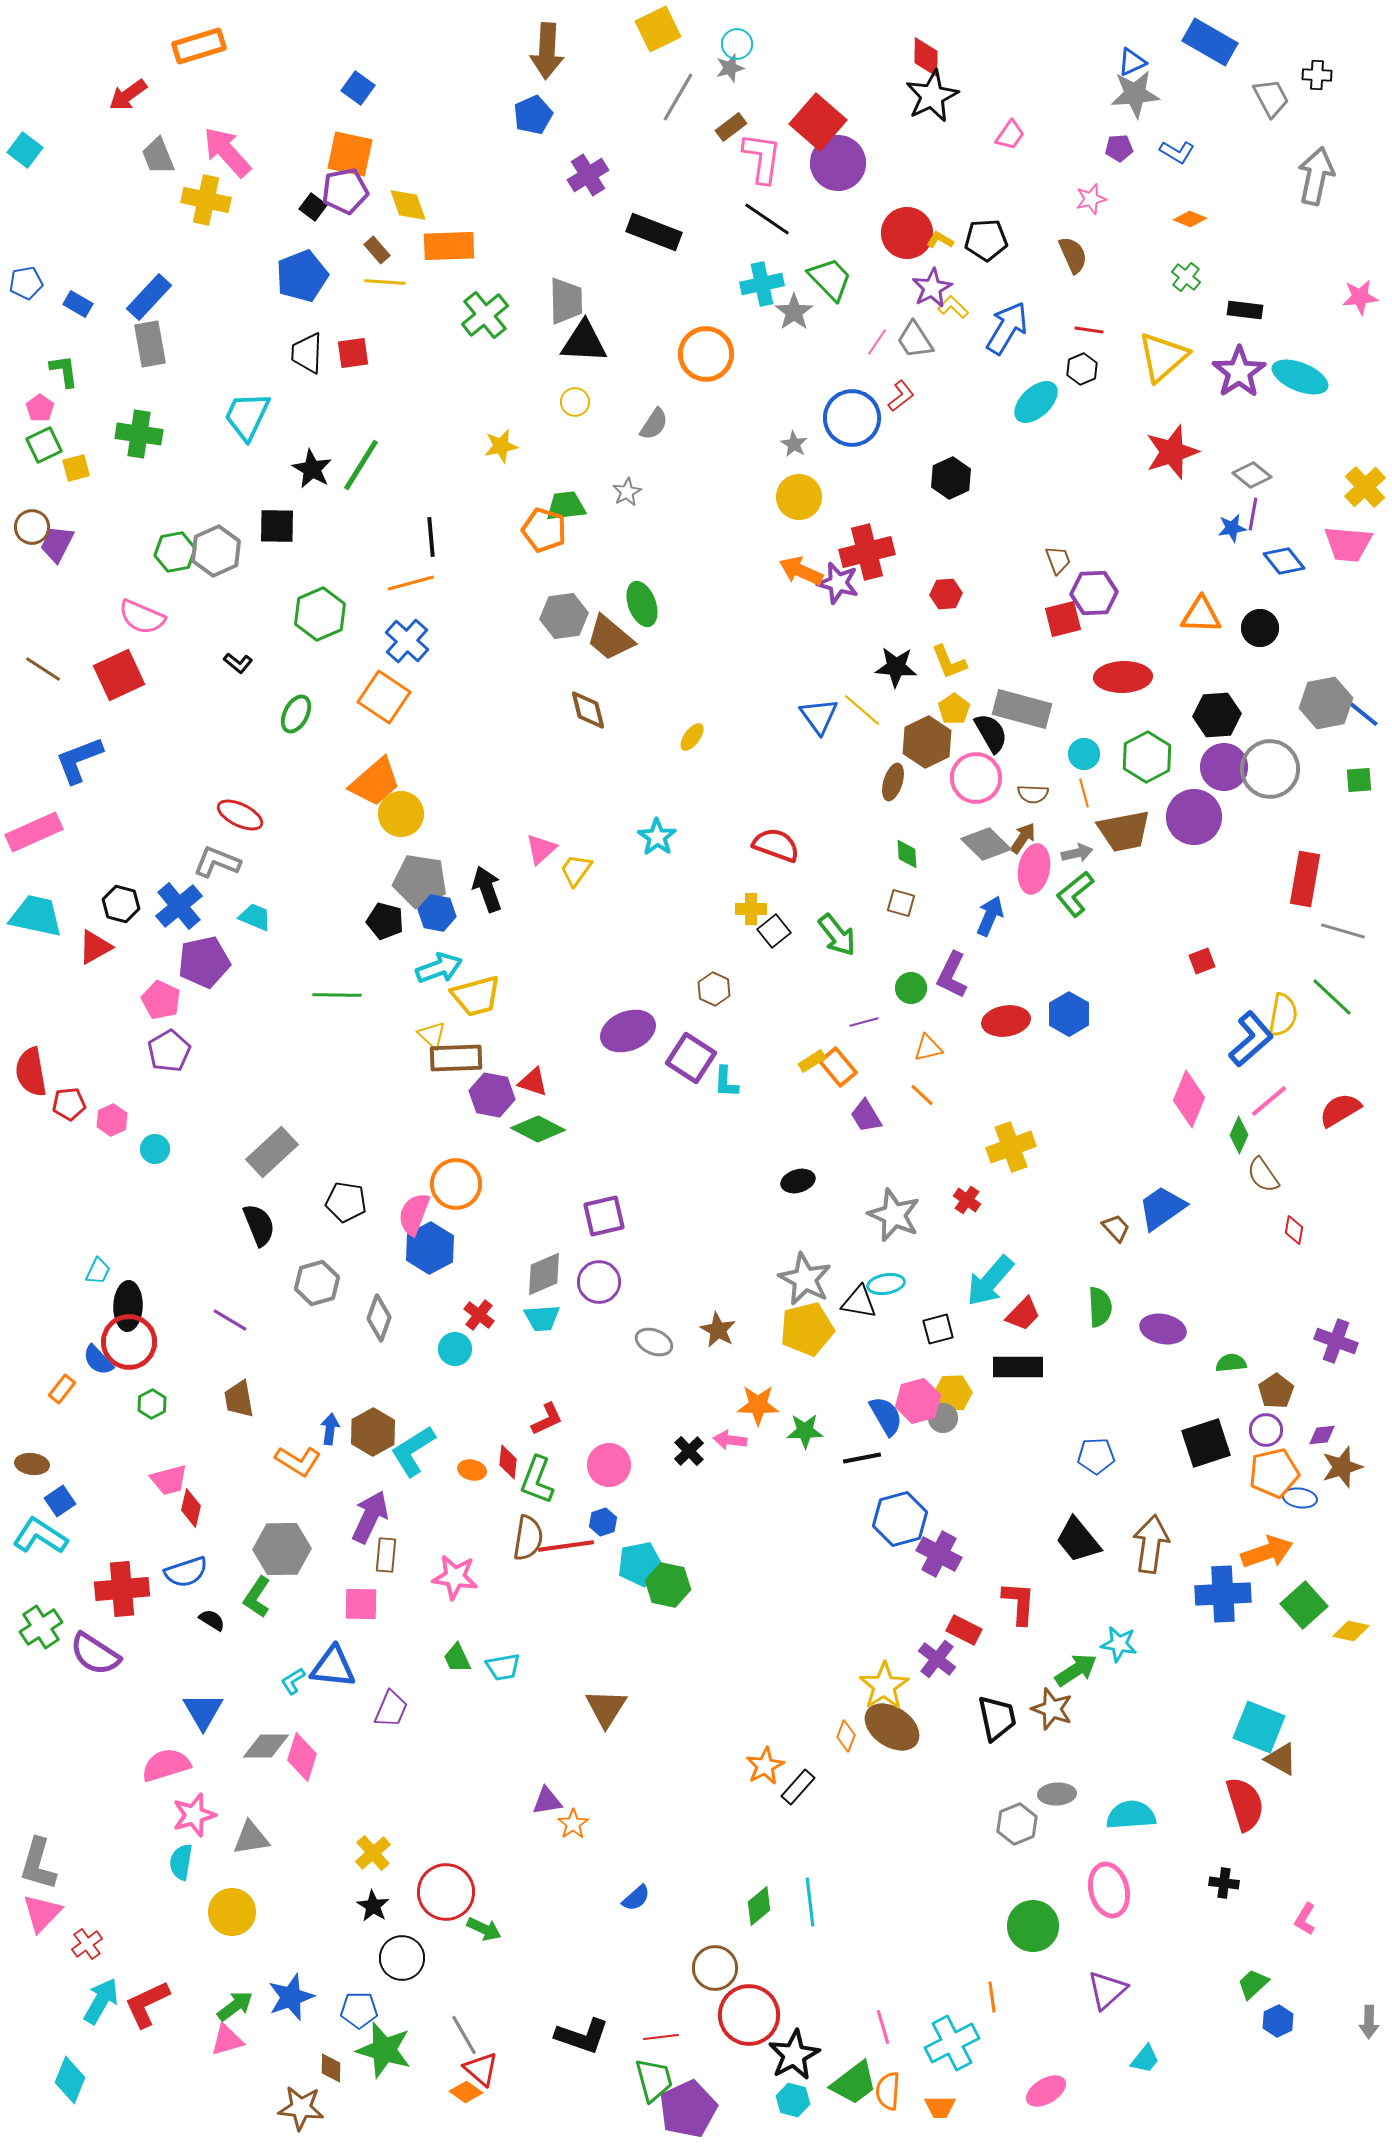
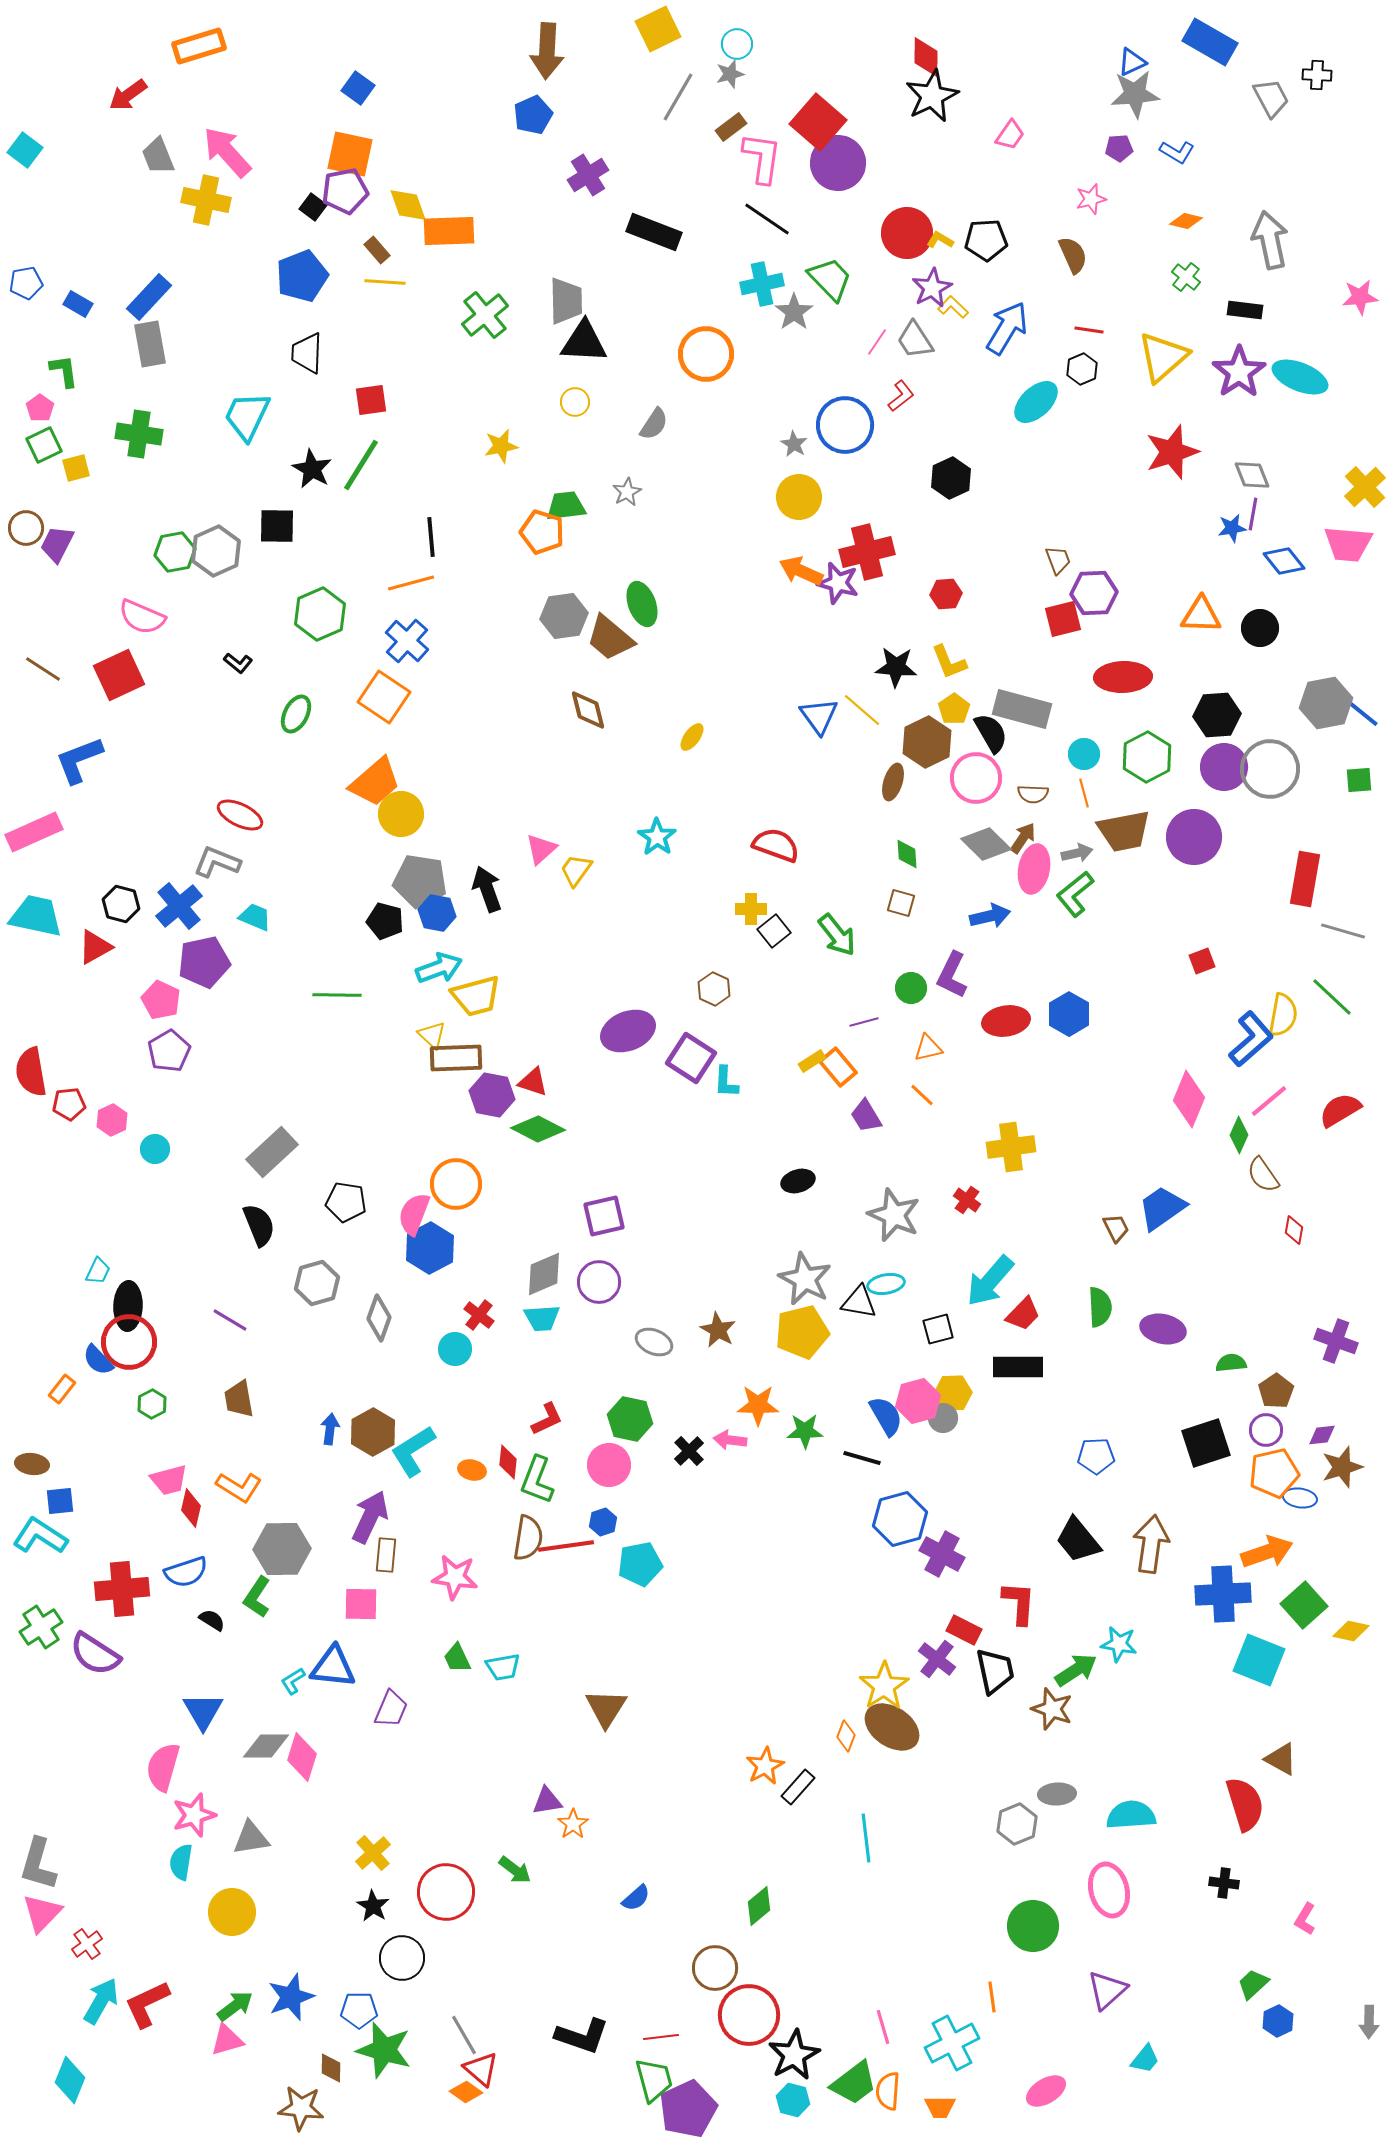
gray star at (730, 68): moved 6 px down
gray arrow at (1316, 176): moved 46 px left, 64 px down; rotated 24 degrees counterclockwise
orange diamond at (1190, 219): moved 4 px left, 2 px down; rotated 8 degrees counterclockwise
orange rectangle at (449, 246): moved 15 px up
red square at (353, 353): moved 18 px right, 47 px down
blue circle at (852, 418): moved 7 px left, 7 px down
gray diamond at (1252, 475): rotated 30 degrees clockwise
brown circle at (32, 527): moved 6 px left, 1 px down
orange pentagon at (544, 530): moved 2 px left, 2 px down
purple circle at (1194, 817): moved 20 px down
blue arrow at (990, 916): rotated 54 degrees clockwise
yellow cross at (1011, 1147): rotated 12 degrees clockwise
brown trapezoid at (1116, 1228): rotated 16 degrees clockwise
yellow pentagon at (807, 1329): moved 5 px left, 3 px down
black line at (862, 1458): rotated 27 degrees clockwise
orange L-shape at (298, 1461): moved 59 px left, 26 px down
blue square at (60, 1501): rotated 28 degrees clockwise
purple cross at (939, 1554): moved 3 px right
green hexagon at (668, 1585): moved 38 px left, 166 px up
black trapezoid at (997, 1718): moved 2 px left, 47 px up
cyan square at (1259, 1727): moved 67 px up
pink semicircle at (166, 1765): moved 3 px left, 2 px down; rotated 57 degrees counterclockwise
cyan line at (810, 1902): moved 56 px right, 64 px up
green arrow at (484, 1929): moved 31 px right, 59 px up; rotated 12 degrees clockwise
